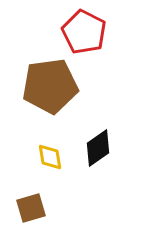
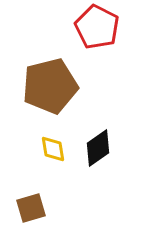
red pentagon: moved 13 px right, 5 px up
brown pentagon: rotated 6 degrees counterclockwise
yellow diamond: moved 3 px right, 8 px up
